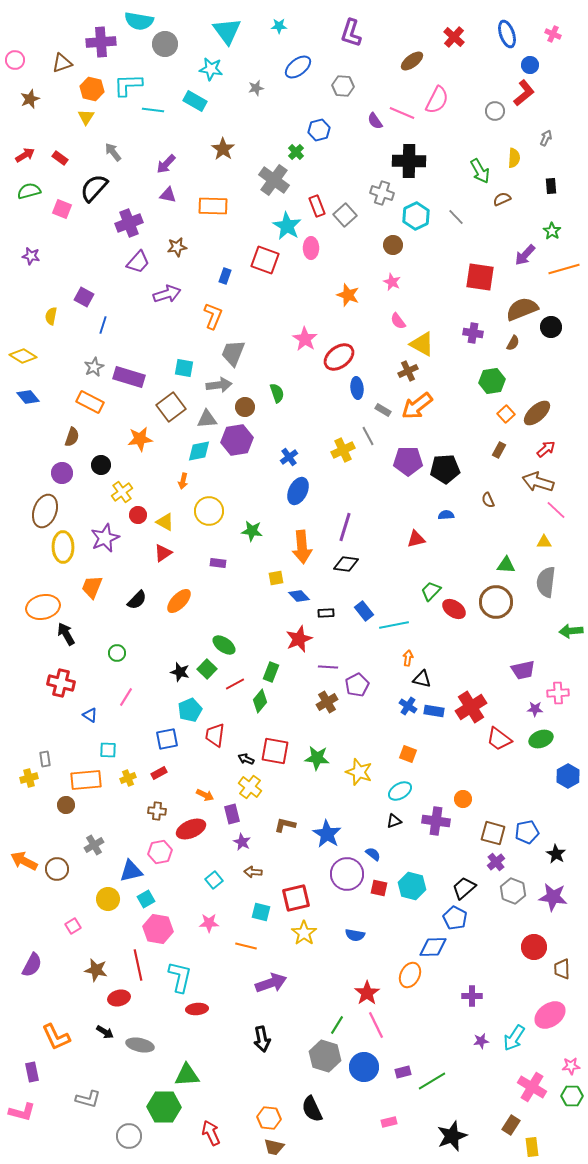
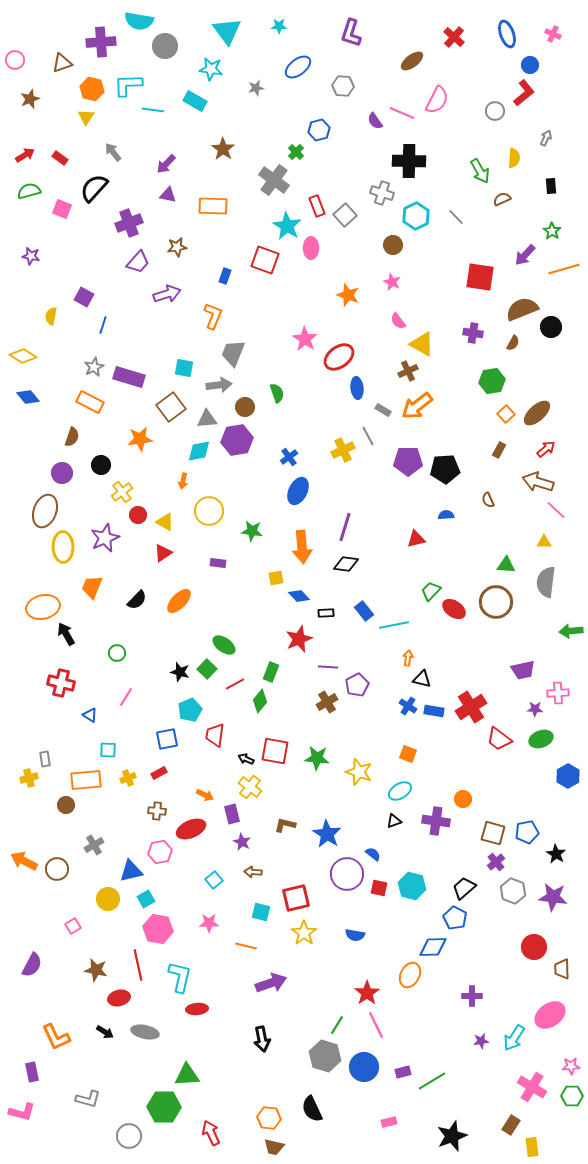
gray circle at (165, 44): moved 2 px down
gray ellipse at (140, 1045): moved 5 px right, 13 px up
